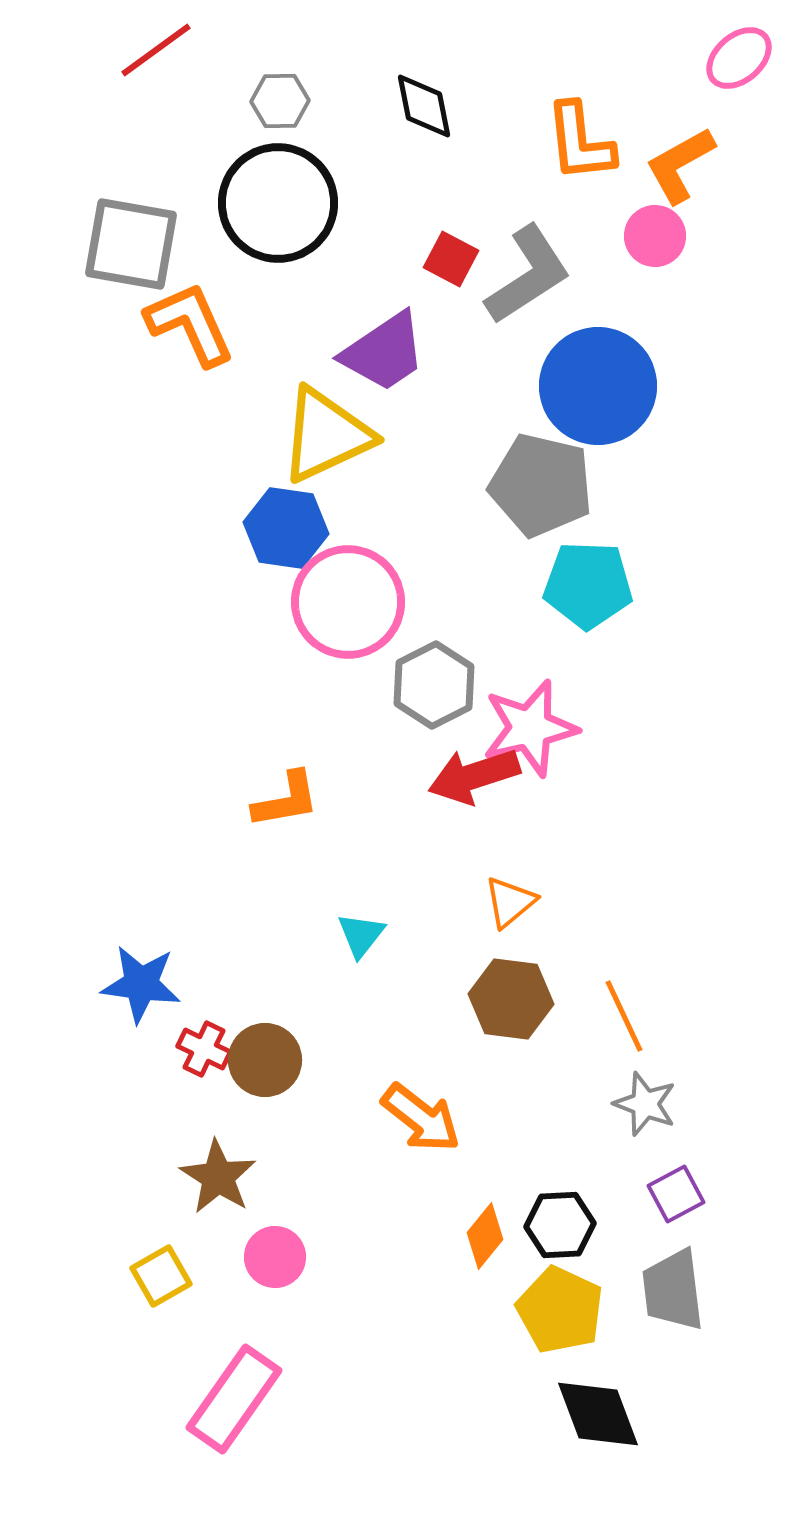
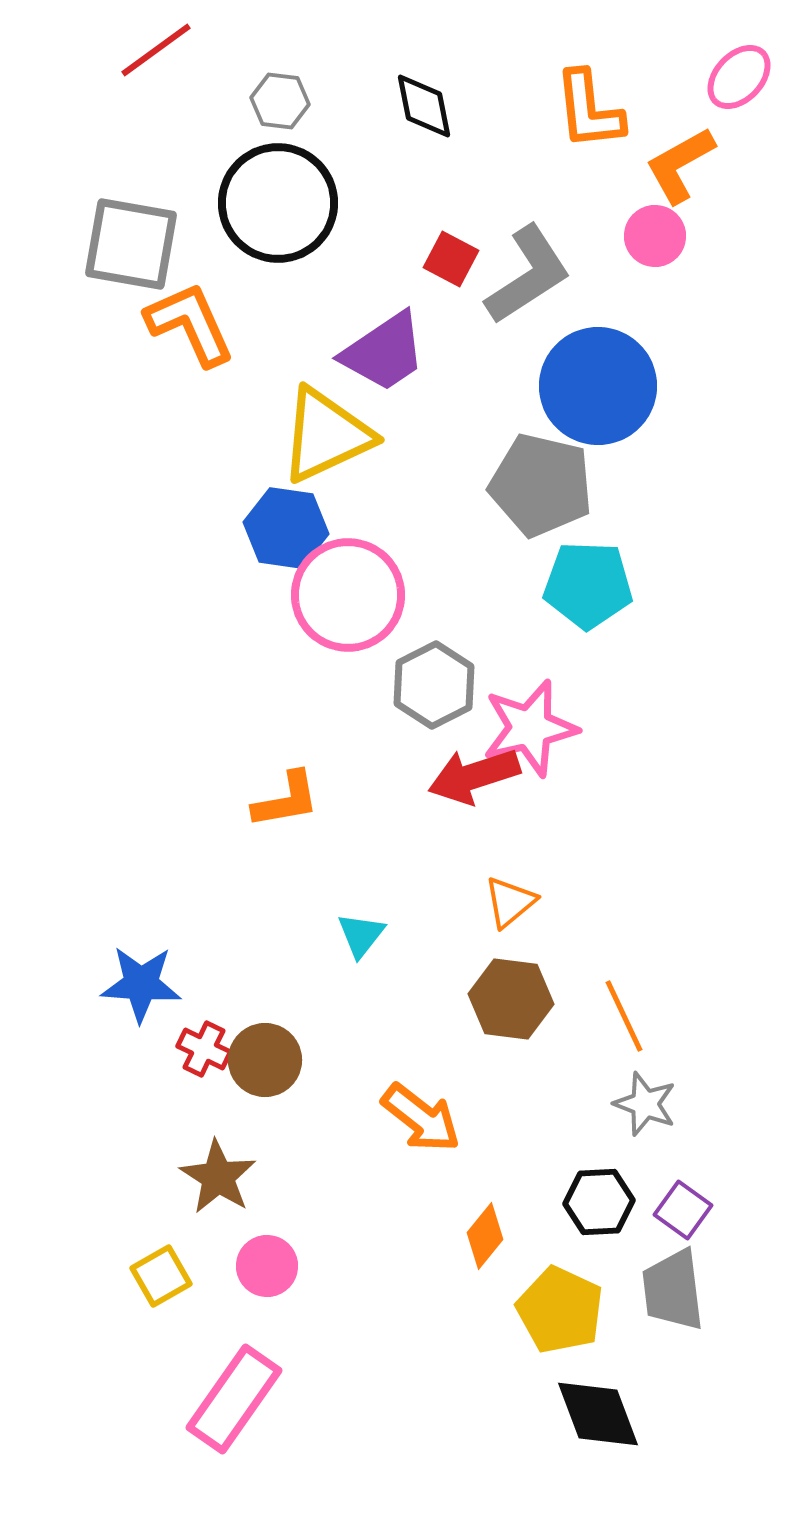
pink ellipse at (739, 58): moved 19 px down; rotated 6 degrees counterclockwise
gray hexagon at (280, 101): rotated 8 degrees clockwise
orange L-shape at (580, 142): moved 9 px right, 32 px up
pink circle at (348, 602): moved 7 px up
blue star at (141, 984): rotated 4 degrees counterclockwise
purple square at (676, 1194): moved 7 px right, 16 px down; rotated 26 degrees counterclockwise
black hexagon at (560, 1225): moved 39 px right, 23 px up
pink circle at (275, 1257): moved 8 px left, 9 px down
